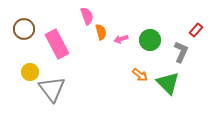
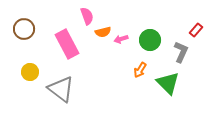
orange semicircle: moved 2 px right; rotated 91 degrees clockwise
pink rectangle: moved 10 px right
orange arrow: moved 5 px up; rotated 84 degrees clockwise
gray triangle: moved 9 px right; rotated 16 degrees counterclockwise
